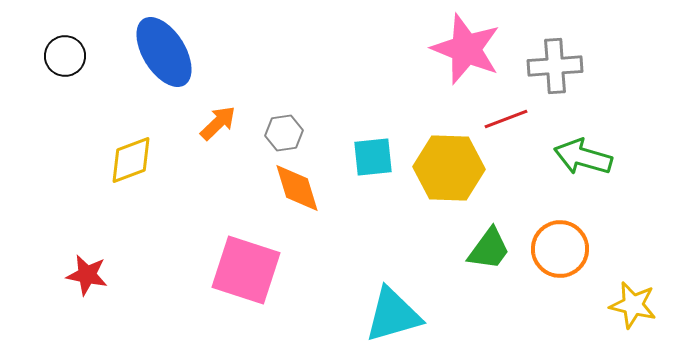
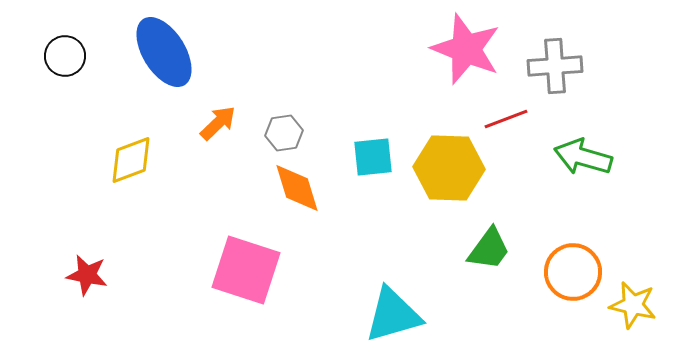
orange circle: moved 13 px right, 23 px down
